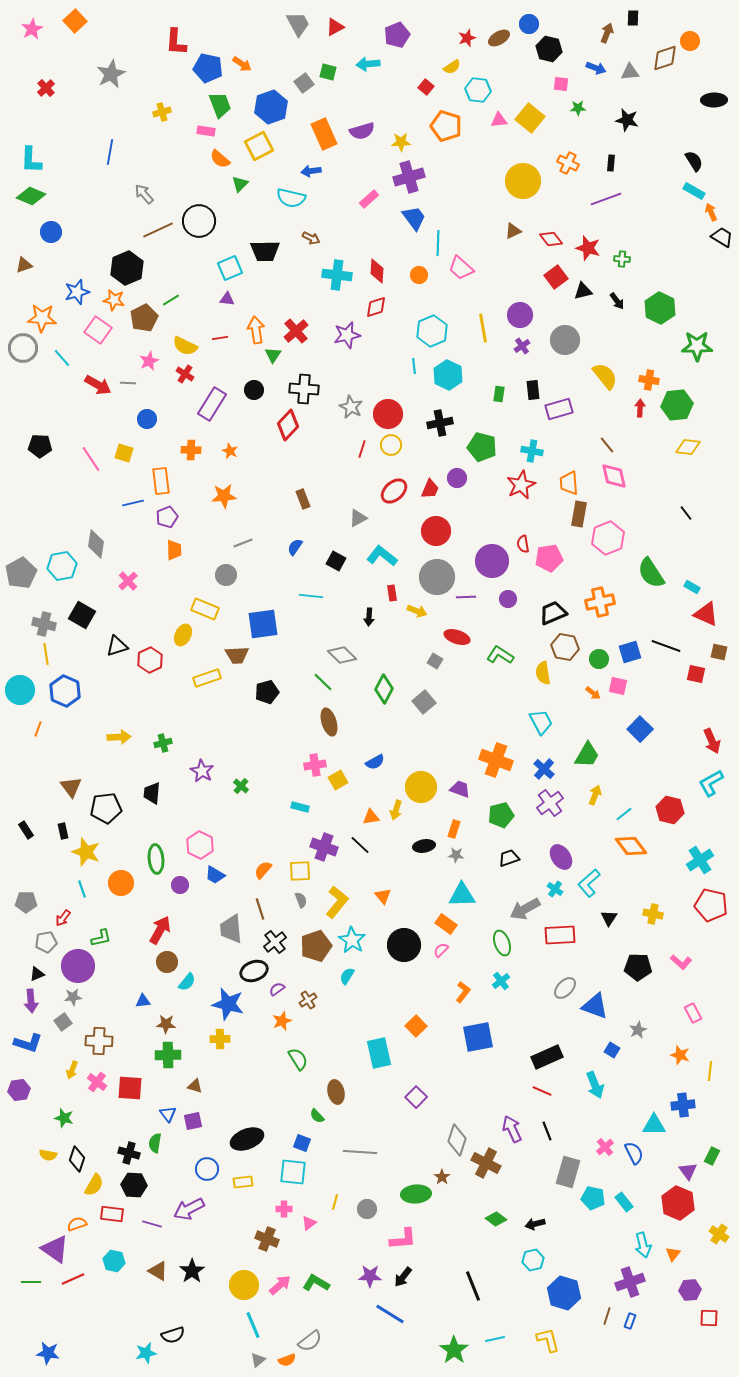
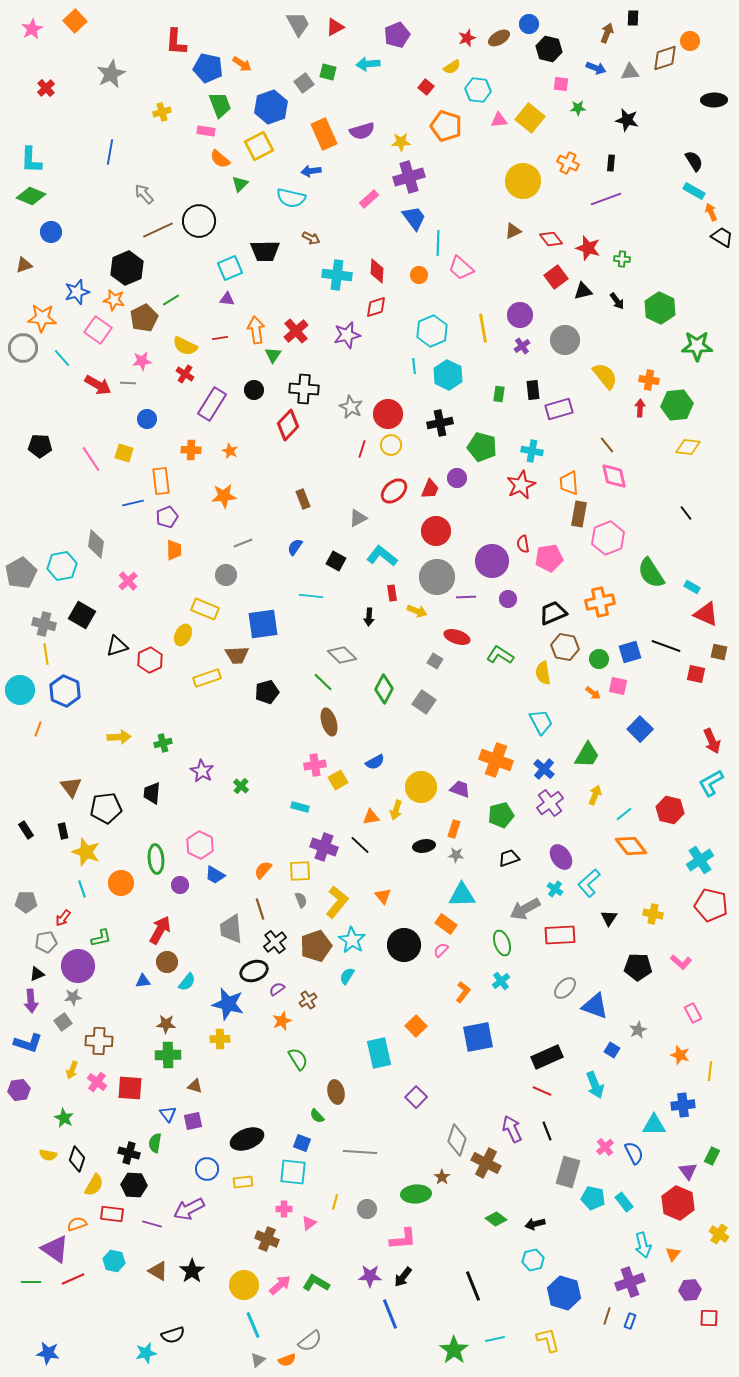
pink star at (149, 361): moved 7 px left; rotated 18 degrees clockwise
gray square at (424, 702): rotated 15 degrees counterclockwise
blue triangle at (143, 1001): moved 20 px up
green star at (64, 1118): rotated 12 degrees clockwise
blue line at (390, 1314): rotated 36 degrees clockwise
